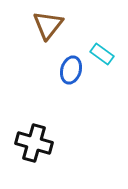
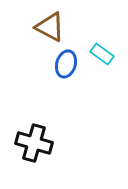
brown triangle: moved 2 px right, 2 px down; rotated 40 degrees counterclockwise
blue ellipse: moved 5 px left, 6 px up
